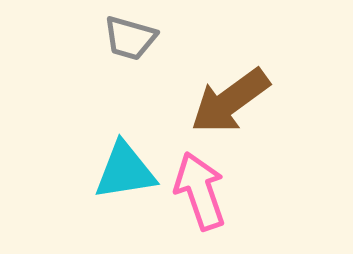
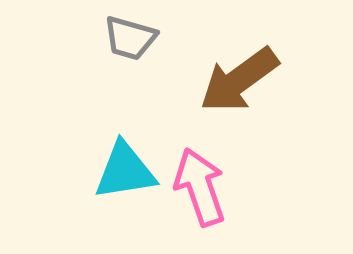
brown arrow: moved 9 px right, 21 px up
pink arrow: moved 4 px up
